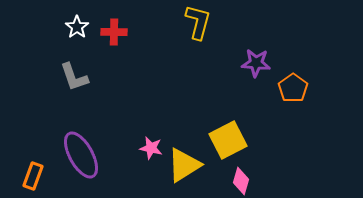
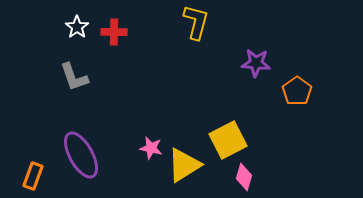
yellow L-shape: moved 2 px left
orange pentagon: moved 4 px right, 3 px down
pink diamond: moved 3 px right, 4 px up
